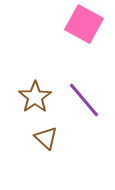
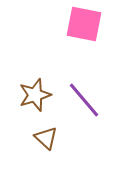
pink square: rotated 18 degrees counterclockwise
brown star: moved 2 px up; rotated 16 degrees clockwise
